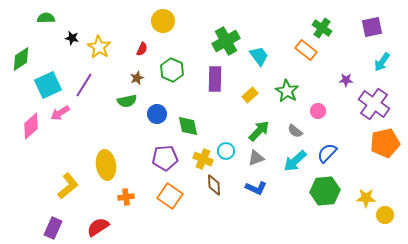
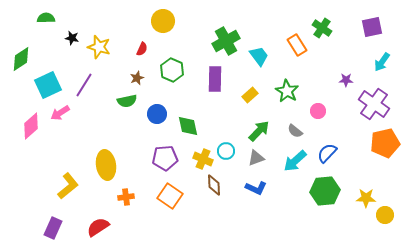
yellow star at (99, 47): rotated 15 degrees counterclockwise
orange rectangle at (306, 50): moved 9 px left, 5 px up; rotated 20 degrees clockwise
